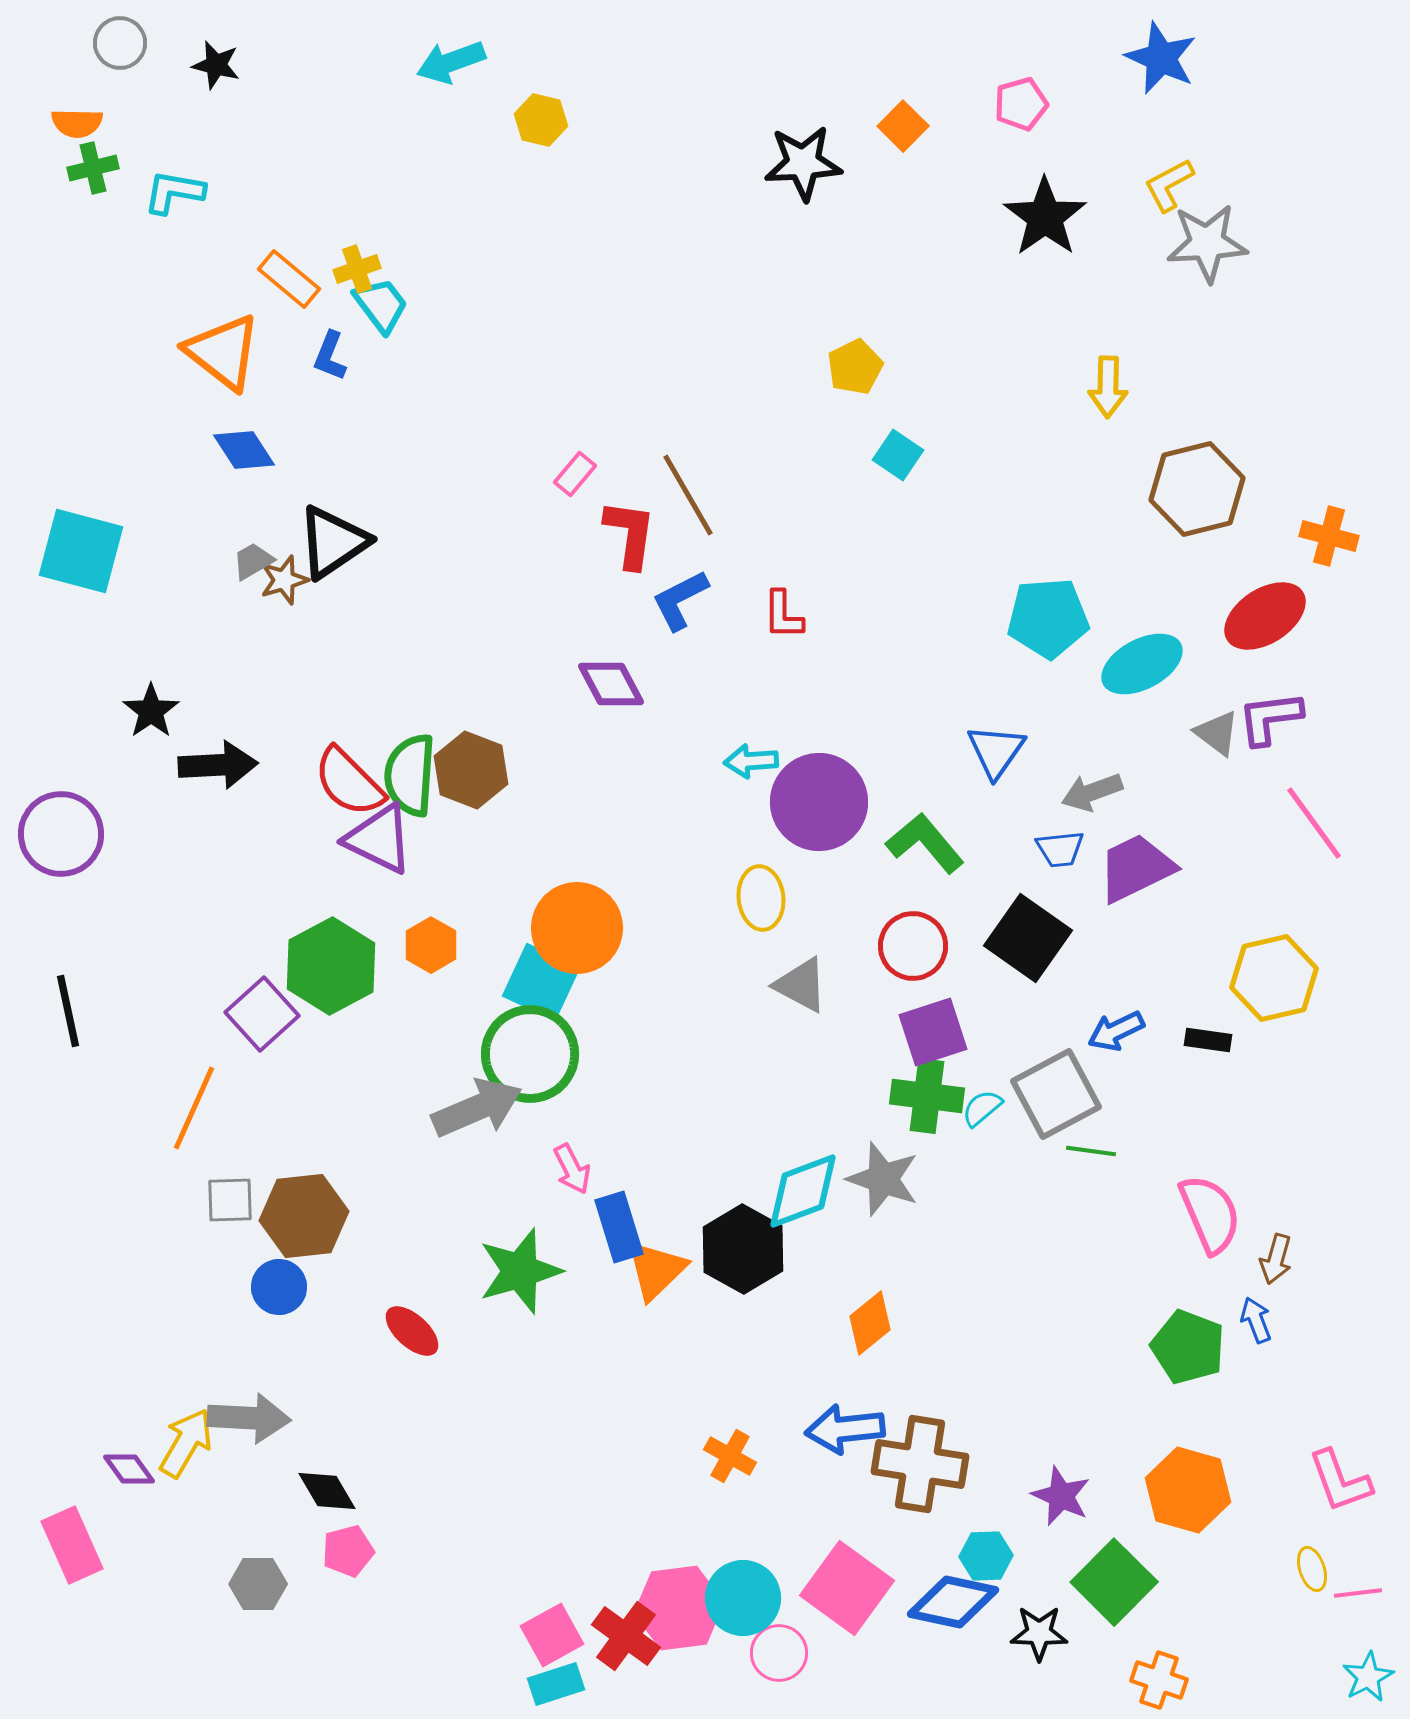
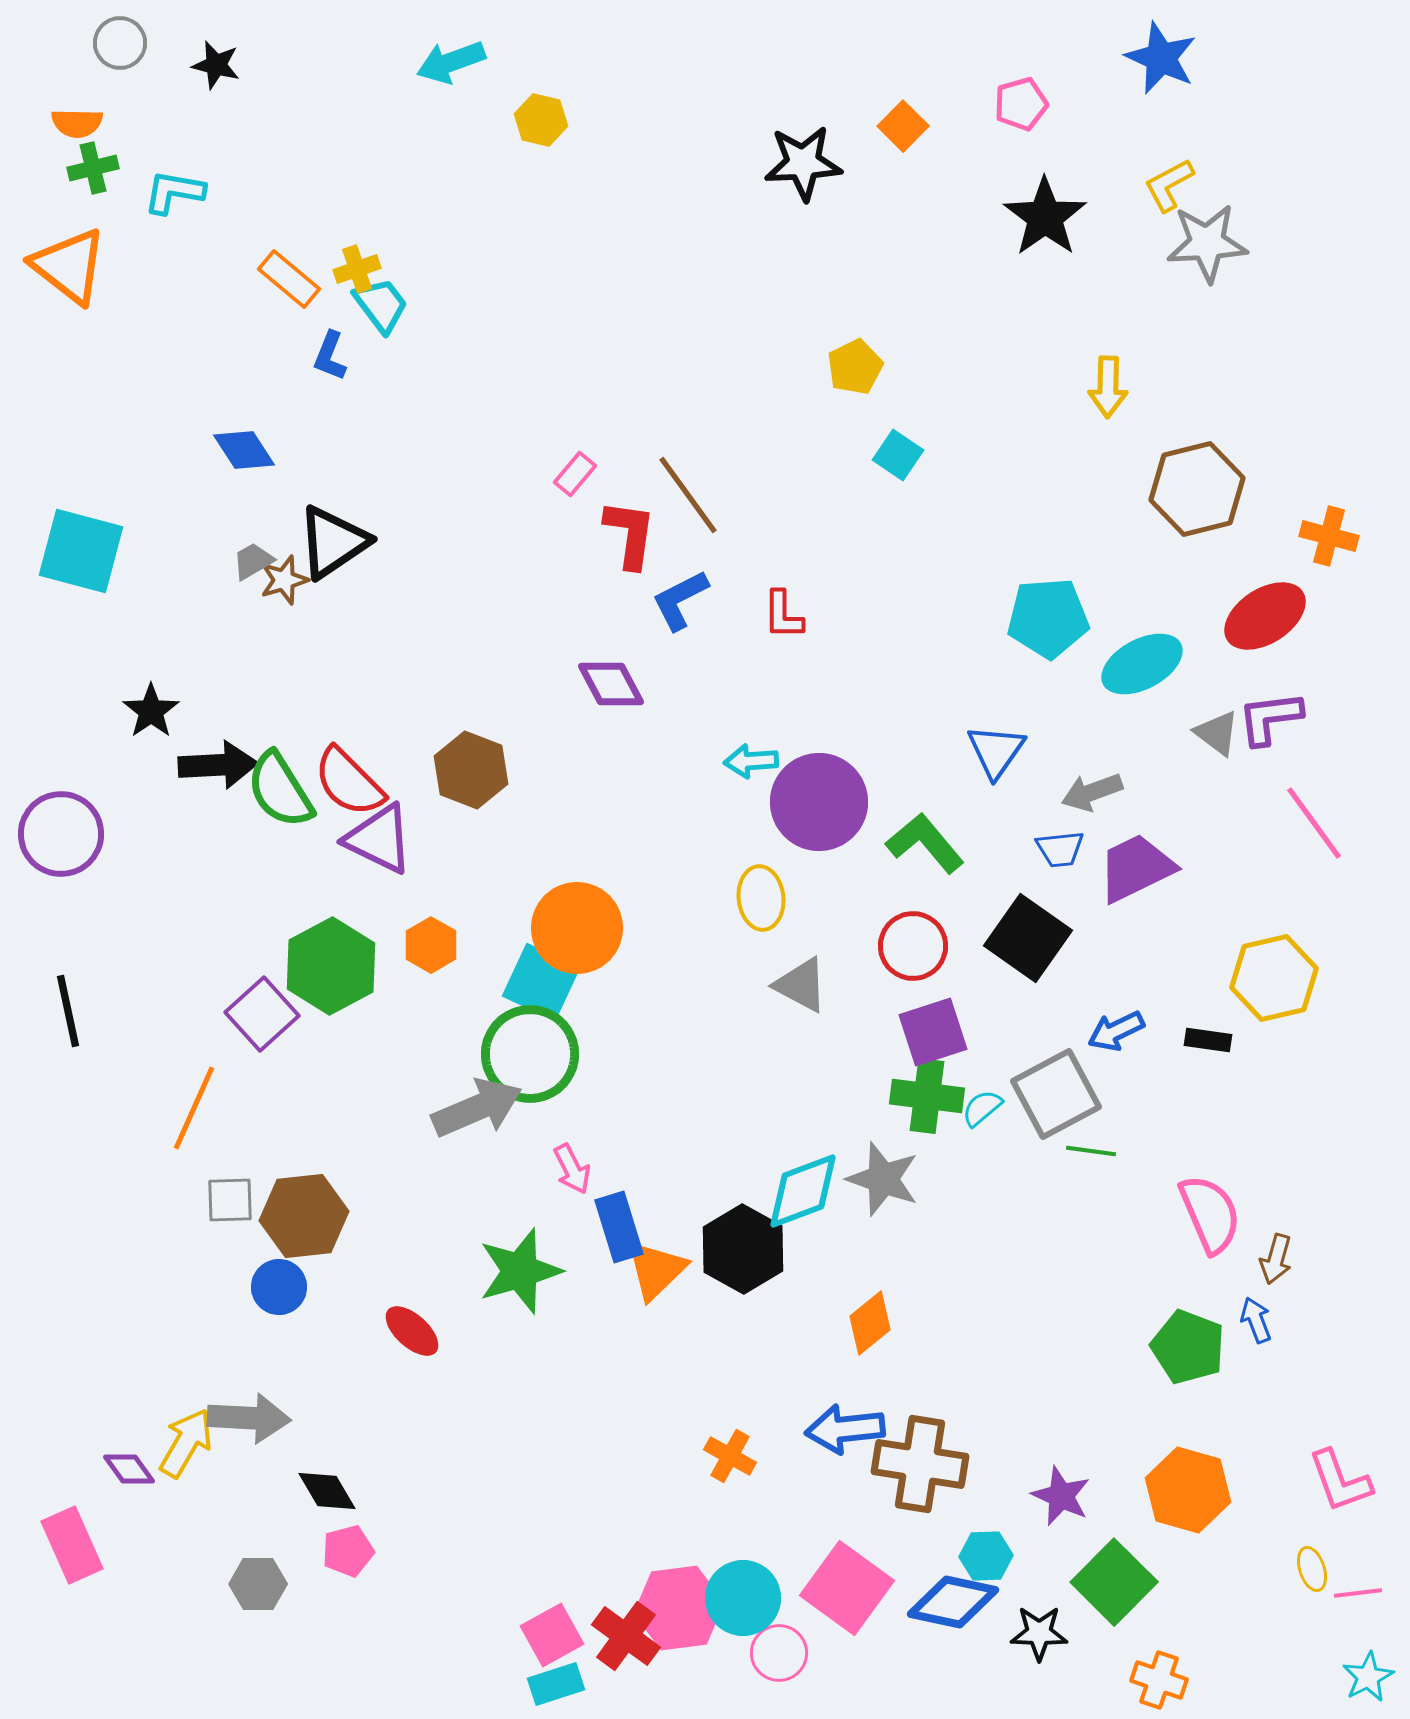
orange triangle at (223, 352): moved 154 px left, 86 px up
brown line at (688, 495): rotated 6 degrees counterclockwise
green semicircle at (410, 775): moved 130 px left, 15 px down; rotated 36 degrees counterclockwise
